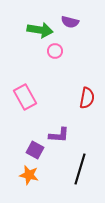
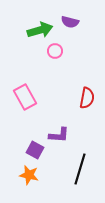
green arrow: rotated 25 degrees counterclockwise
